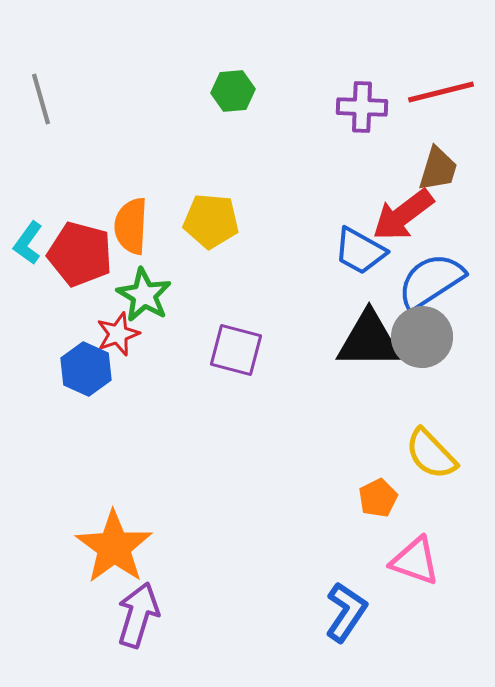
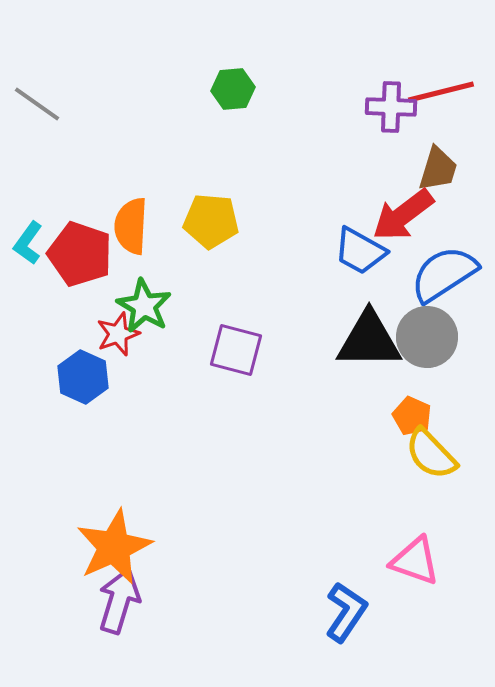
green hexagon: moved 2 px up
gray line: moved 4 px left, 5 px down; rotated 39 degrees counterclockwise
purple cross: moved 29 px right
red pentagon: rotated 4 degrees clockwise
blue semicircle: moved 13 px right, 7 px up
green star: moved 11 px down
gray circle: moved 5 px right
blue hexagon: moved 3 px left, 8 px down
orange pentagon: moved 34 px right, 82 px up; rotated 21 degrees counterclockwise
orange star: rotated 12 degrees clockwise
purple arrow: moved 19 px left, 14 px up
